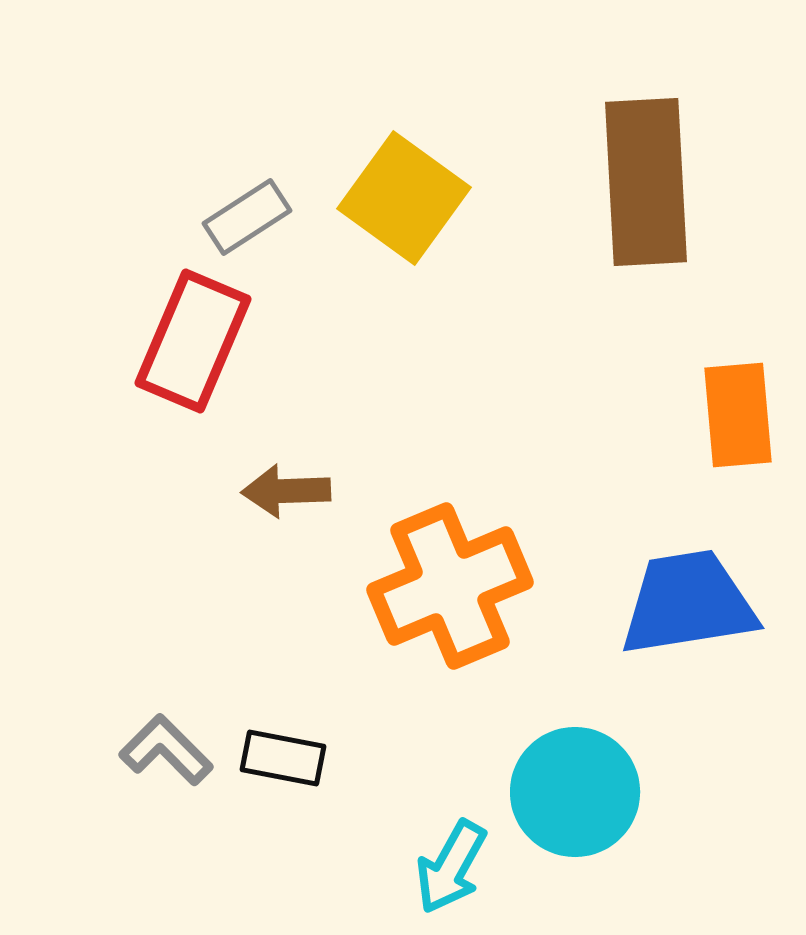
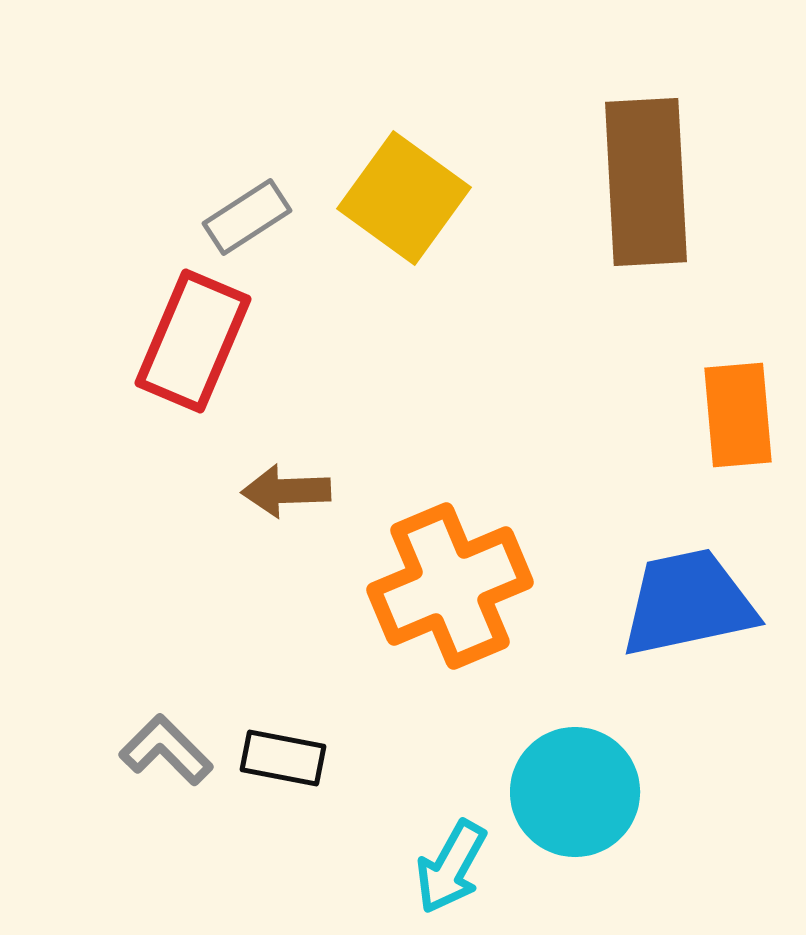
blue trapezoid: rotated 3 degrees counterclockwise
